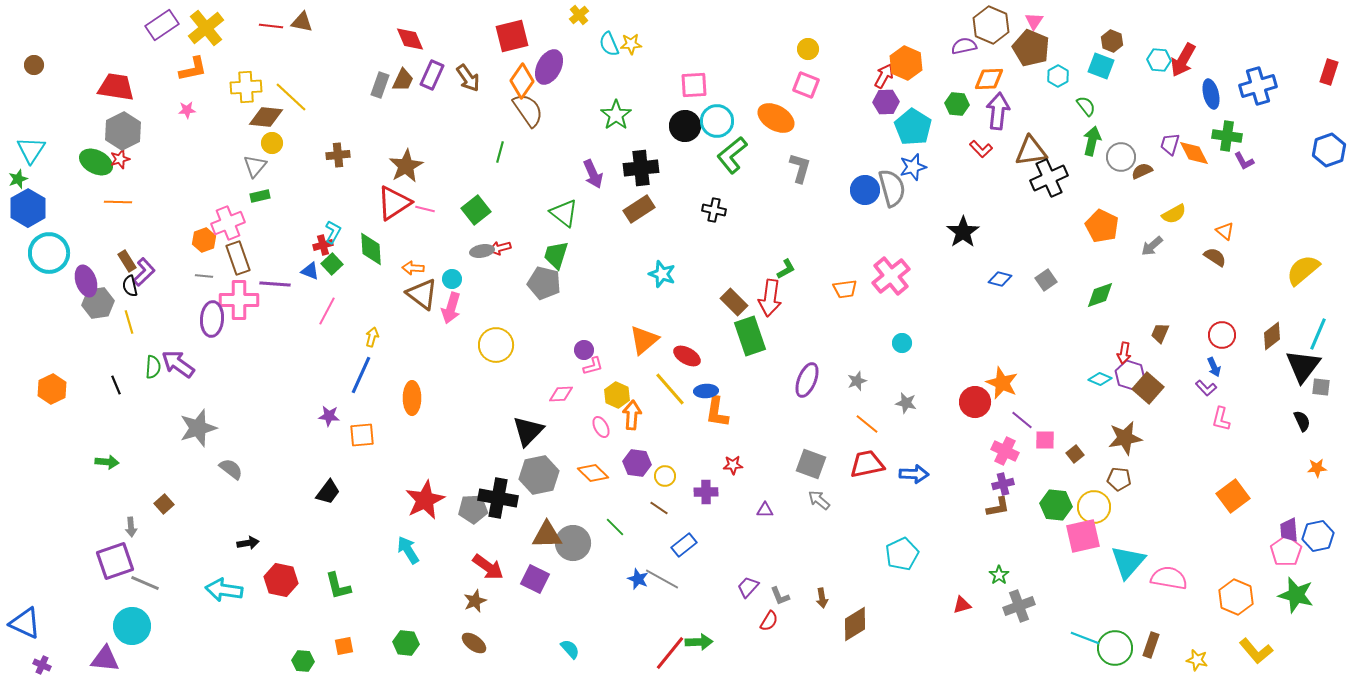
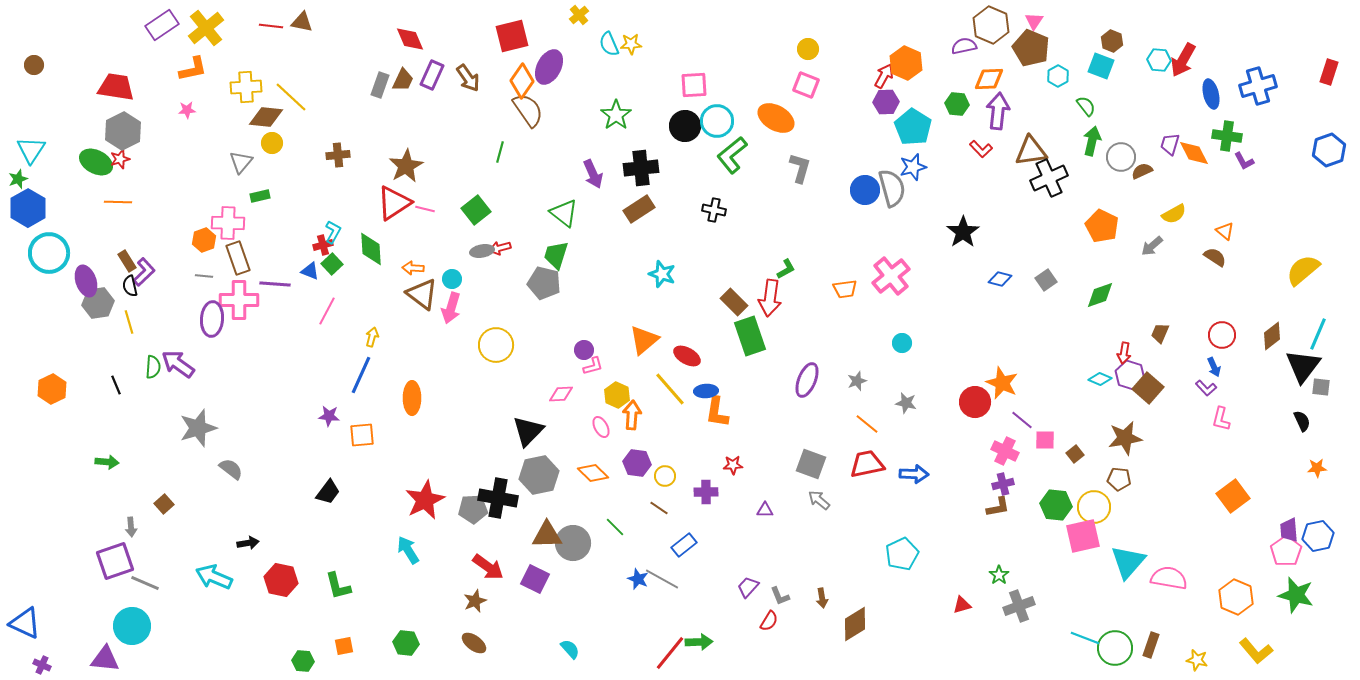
gray triangle at (255, 166): moved 14 px left, 4 px up
pink cross at (228, 223): rotated 24 degrees clockwise
cyan arrow at (224, 590): moved 10 px left, 13 px up; rotated 15 degrees clockwise
